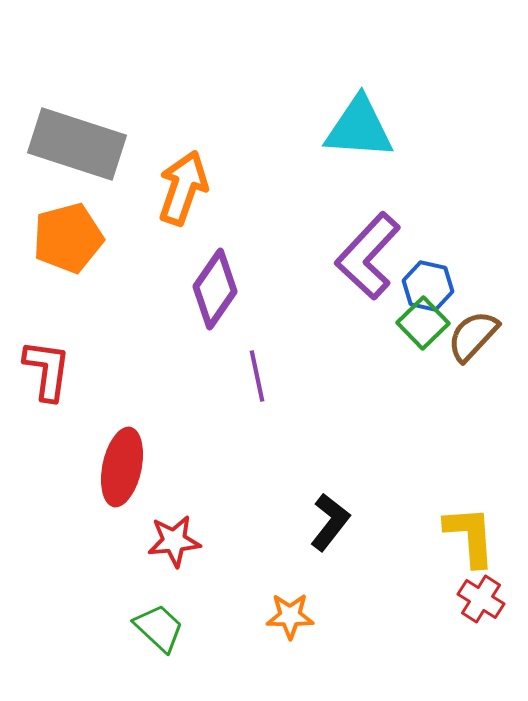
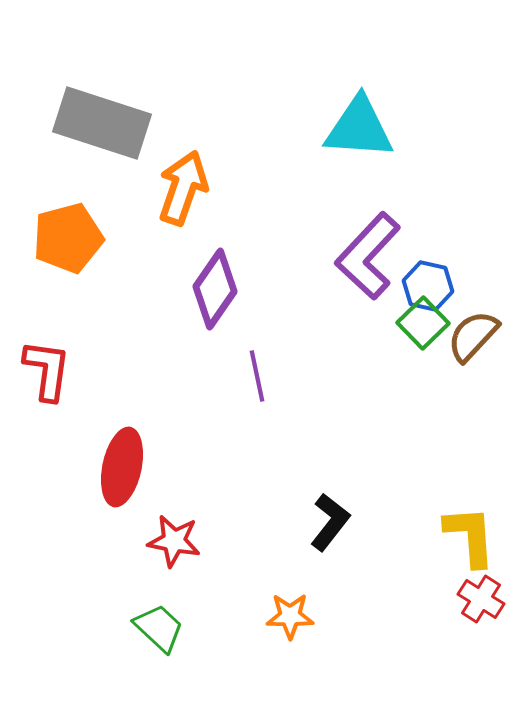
gray rectangle: moved 25 px right, 21 px up
red star: rotated 16 degrees clockwise
